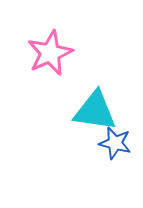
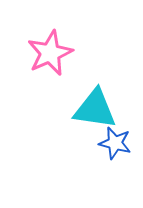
cyan triangle: moved 2 px up
